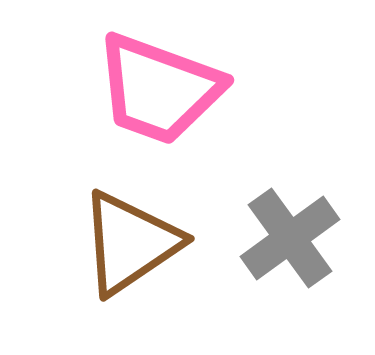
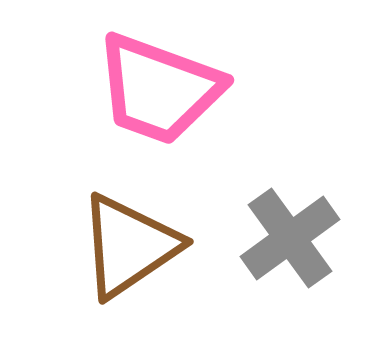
brown triangle: moved 1 px left, 3 px down
